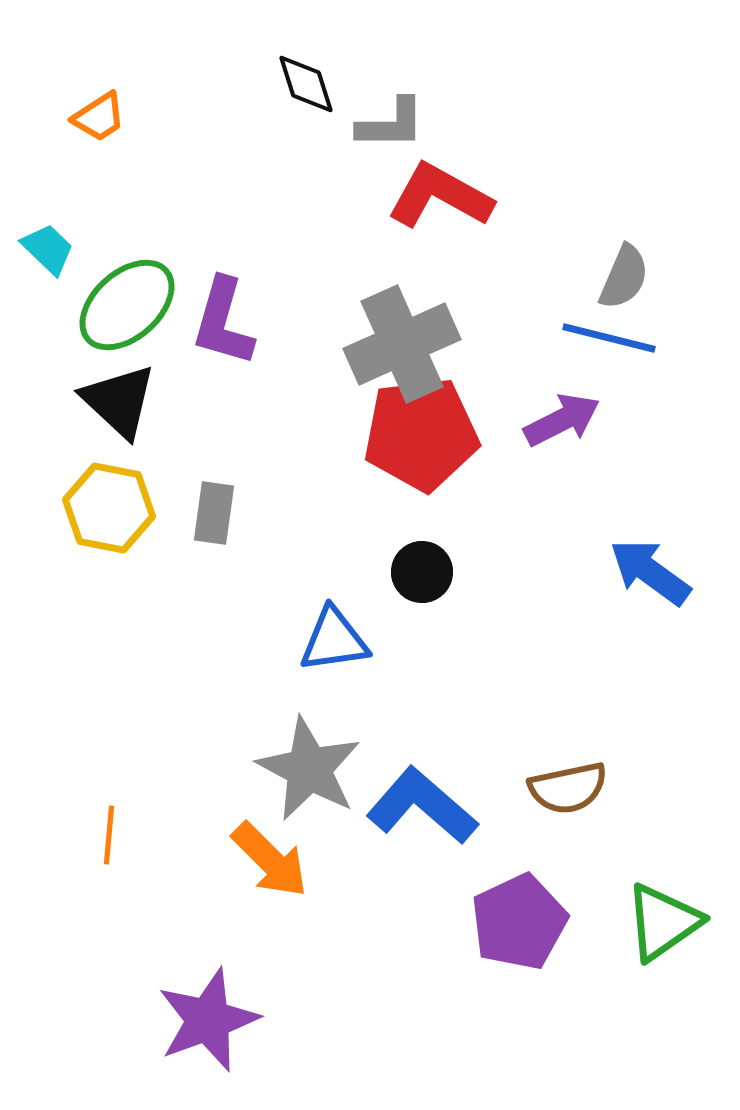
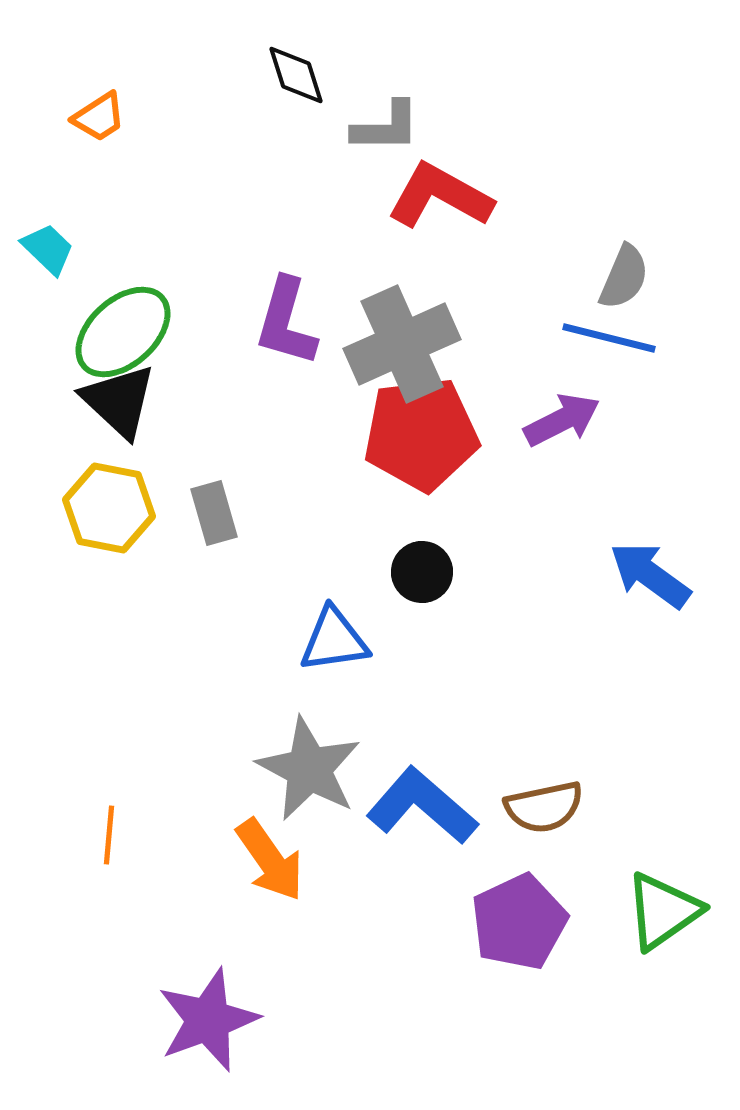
black diamond: moved 10 px left, 9 px up
gray L-shape: moved 5 px left, 3 px down
green ellipse: moved 4 px left, 27 px down
purple L-shape: moved 63 px right
gray rectangle: rotated 24 degrees counterclockwise
blue arrow: moved 3 px down
brown semicircle: moved 24 px left, 19 px down
orange arrow: rotated 10 degrees clockwise
green triangle: moved 11 px up
